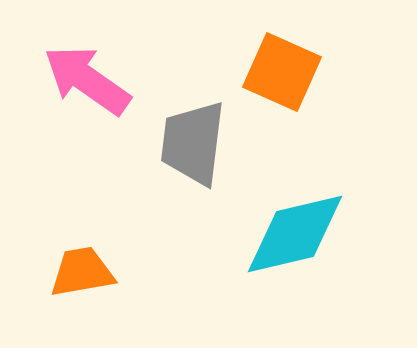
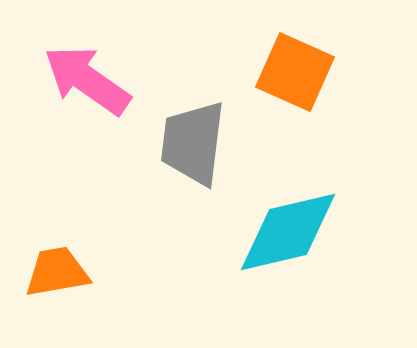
orange square: moved 13 px right
cyan diamond: moved 7 px left, 2 px up
orange trapezoid: moved 25 px left
